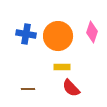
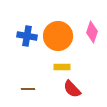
blue cross: moved 1 px right, 2 px down
red semicircle: moved 1 px right, 1 px down
